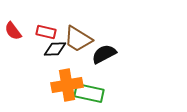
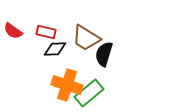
red semicircle: rotated 18 degrees counterclockwise
brown trapezoid: moved 8 px right, 1 px up
black semicircle: rotated 45 degrees counterclockwise
orange cross: rotated 28 degrees clockwise
green rectangle: rotated 52 degrees counterclockwise
